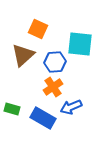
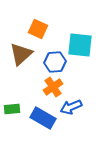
cyan square: moved 1 px down
brown triangle: moved 2 px left, 1 px up
green rectangle: rotated 21 degrees counterclockwise
